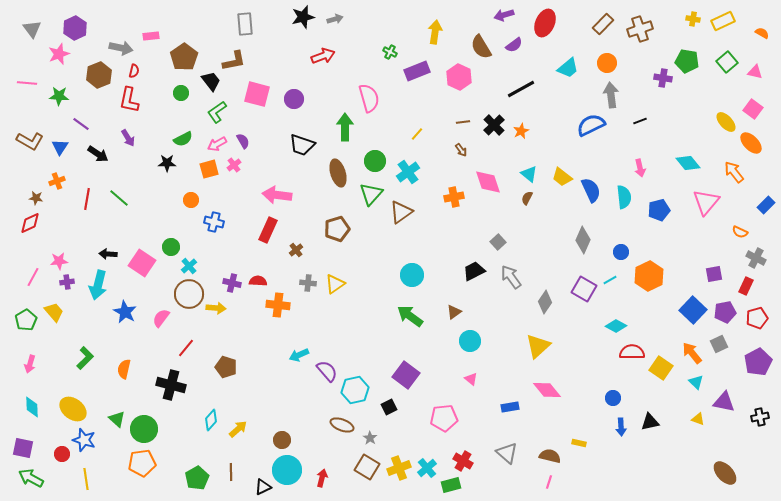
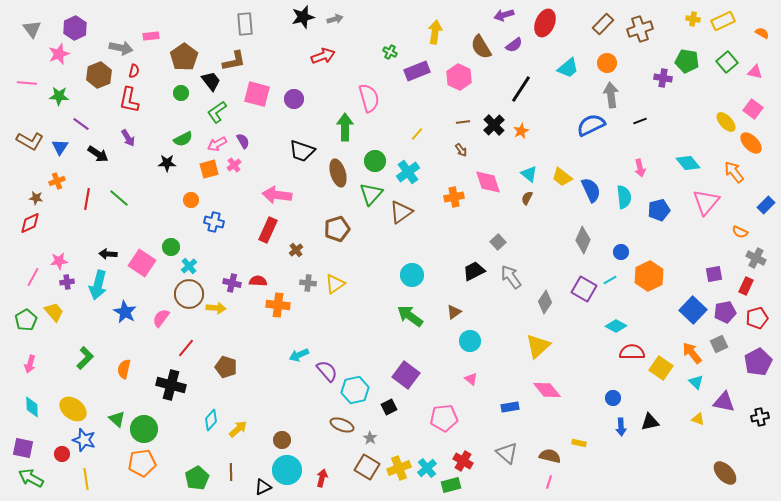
black line at (521, 89): rotated 28 degrees counterclockwise
black trapezoid at (302, 145): moved 6 px down
